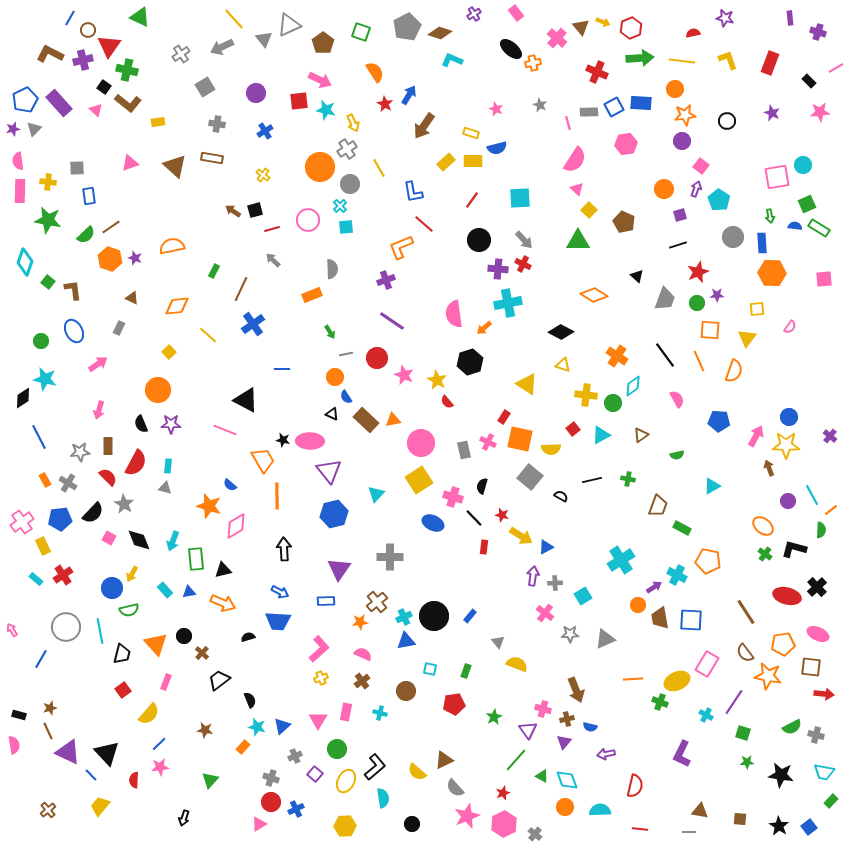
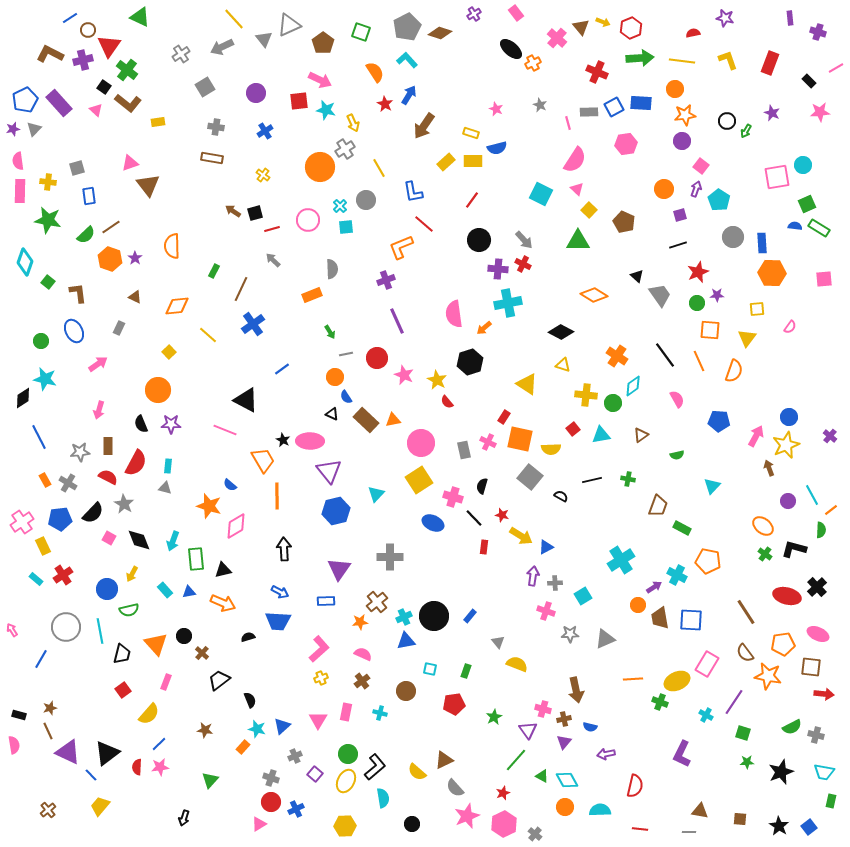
blue line at (70, 18): rotated 28 degrees clockwise
cyan L-shape at (452, 60): moved 45 px left; rotated 25 degrees clockwise
orange cross at (533, 63): rotated 14 degrees counterclockwise
green cross at (127, 70): rotated 25 degrees clockwise
gray cross at (217, 124): moved 1 px left, 3 px down
gray cross at (347, 149): moved 2 px left
brown triangle at (175, 166): moved 27 px left, 19 px down; rotated 10 degrees clockwise
gray square at (77, 168): rotated 14 degrees counterclockwise
gray circle at (350, 184): moved 16 px right, 16 px down
cyan square at (520, 198): moved 21 px right, 4 px up; rotated 30 degrees clockwise
black square at (255, 210): moved 3 px down
green arrow at (770, 216): moved 24 px left, 85 px up; rotated 40 degrees clockwise
orange semicircle at (172, 246): rotated 80 degrees counterclockwise
purple star at (135, 258): rotated 16 degrees clockwise
brown L-shape at (73, 290): moved 5 px right, 3 px down
brown triangle at (132, 298): moved 3 px right, 1 px up
gray trapezoid at (665, 299): moved 5 px left, 4 px up; rotated 55 degrees counterclockwise
purple line at (392, 321): moved 5 px right; rotated 32 degrees clockwise
blue line at (282, 369): rotated 35 degrees counterclockwise
cyan triangle at (601, 435): rotated 18 degrees clockwise
black star at (283, 440): rotated 16 degrees clockwise
yellow star at (786, 445): rotated 24 degrees counterclockwise
red semicircle at (108, 477): rotated 18 degrees counterclockwise
cyan triangle at (712, 486): rotated 18 degrees counterclockwise
blue hexagon at (334, 514): moved 2 px right, 3 px up
blue circle at (112, 588): moved 5 px left, 1 px down
pink cross at (545, 613): moved 1 px right, 2 px up; rotated 18 degrees counterclockwise
brown arrow at (576, 690): rotated 10 degrees clockwise
brown cross at (567, 719): moved 3 px left
cyan star at (257, 727): moved 2 px down
green circle at (337, 749): moved 11 px right, 5 px down
black triangle at (107, 753): rotated 36 degrees clockwise
black star at (781, 775): moved 3 px up; rotated 30 degrees counterclockwise
red semicircle at (134, 780): moved 3 px right, 13 px up
cyan diamond at (567, 780): rotated 10 degrees counterclockwise
green rectangle at (831, 801): rotated 32 degrees counterclockwise
